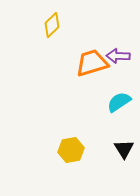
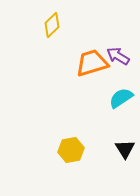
purple arrow: rotated 30 degrees clockwise
cyan semicircle: moved 2 px right, 4 px up
black triangle: moved 1 px right
